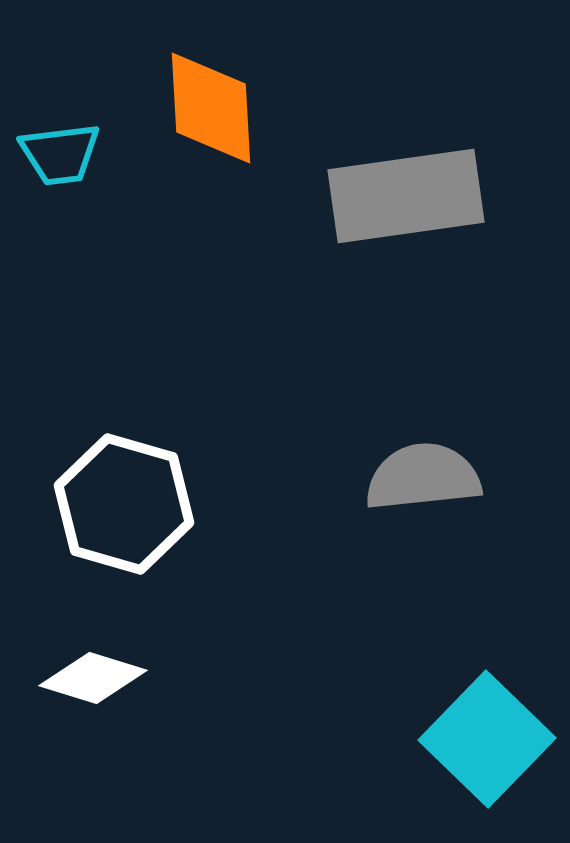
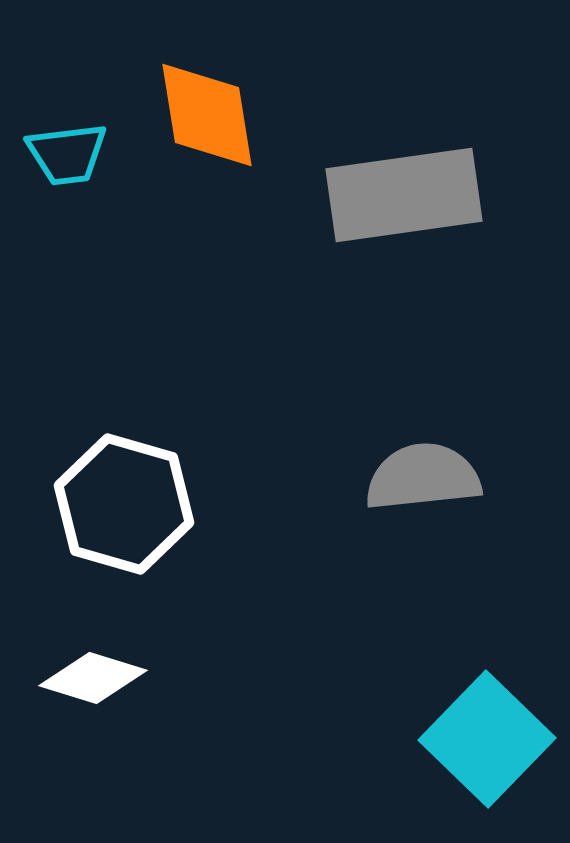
orange diamond: moved 4 px left, 7 px down; rotated 6 degrees counterclockwise
cyan trapezoid: moved 7 px right
gray rectangle: moved 2 px left, 1 px up
